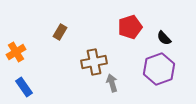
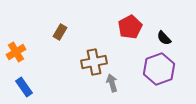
red pentagon: rotated 10 degrees counterclockwise
